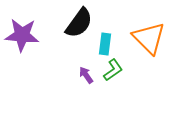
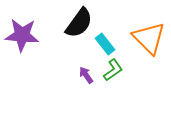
cyan rectangle: rotated 45 degrees counterclockwise
